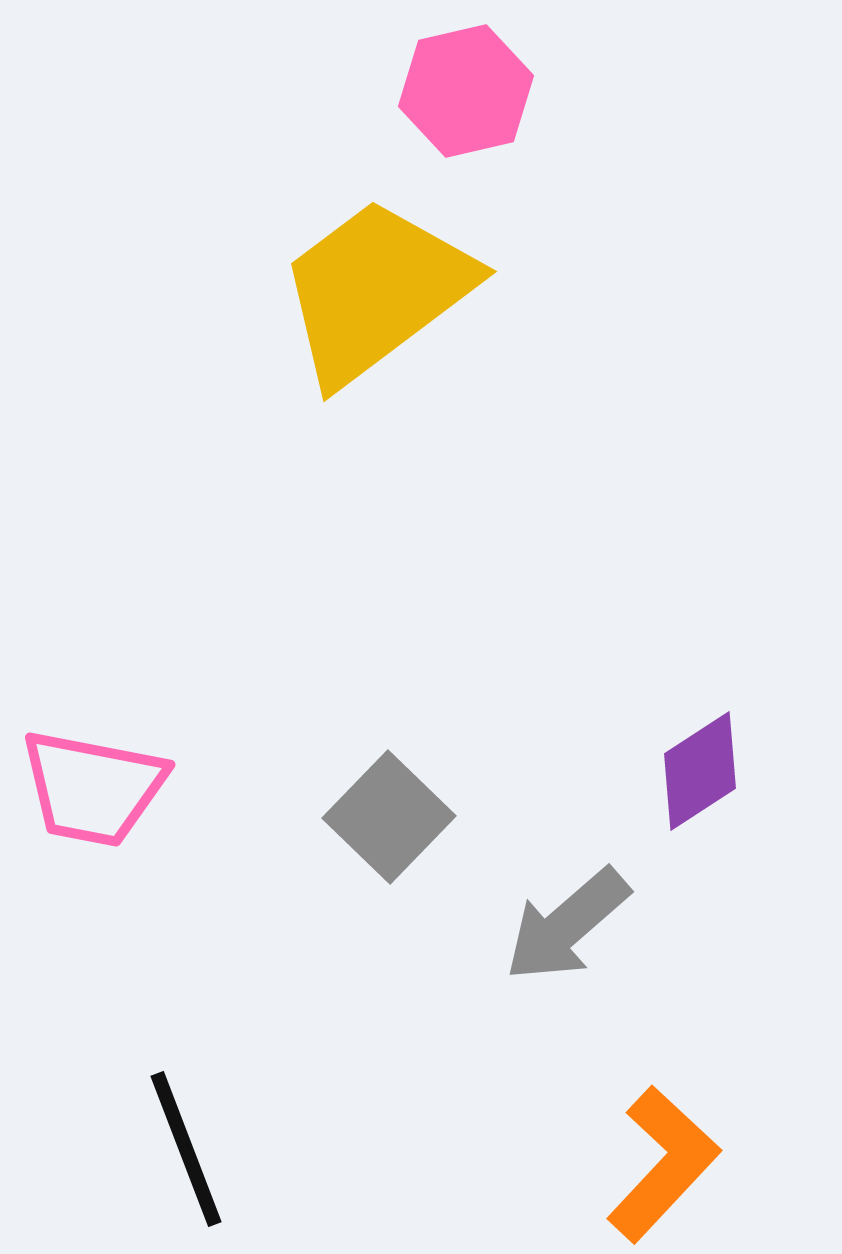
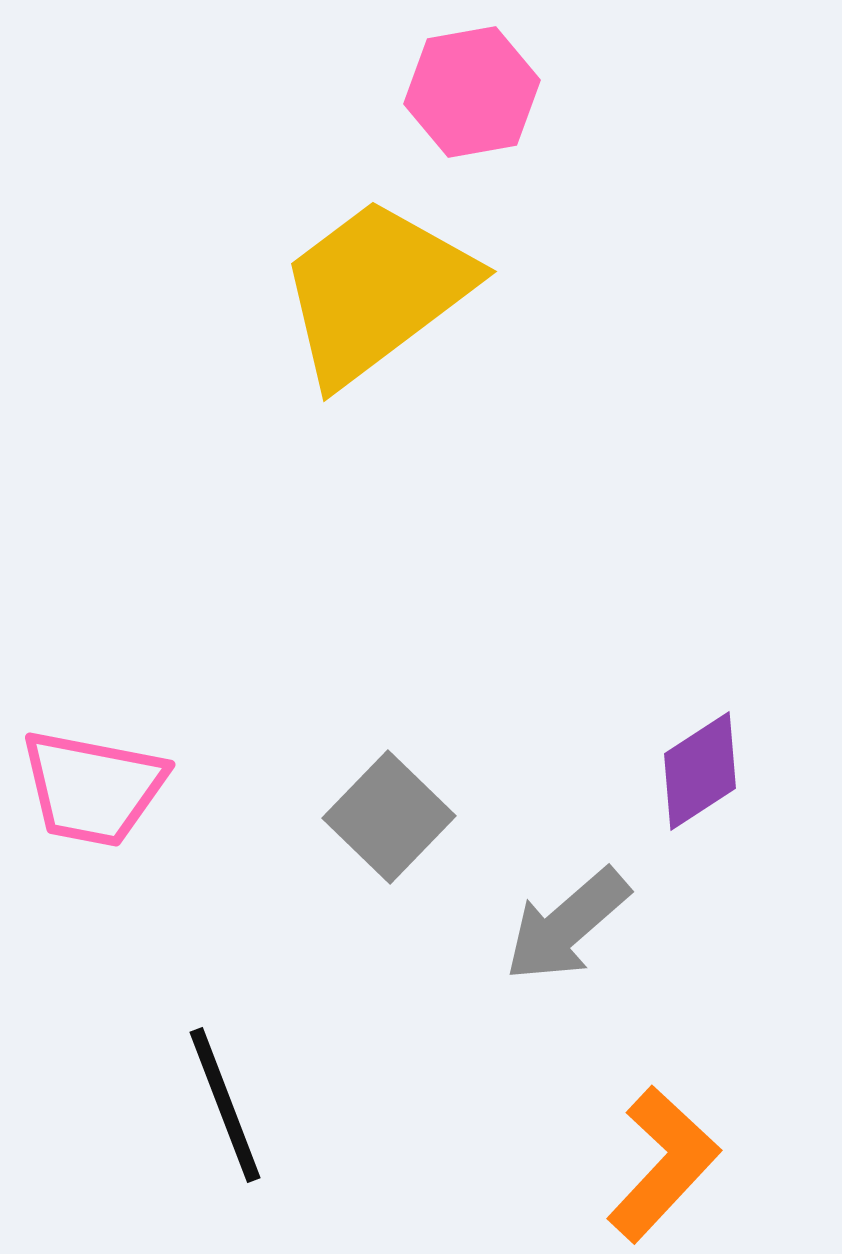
pink hexagon: moved 6 px right, 1 px down; rotated 3 degrees clockwise
black line: moved 39 px right, 44 px up
